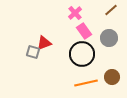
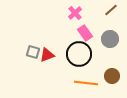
pink rectangle: moved 1 px right, 2 px down
gray circle: moved 1 px right, 1 px down
red triangle: moved 3 px right, 12 px down
black circle: moved 3 px left
brown circle: moved 1 px up
orange line: rotated 20 degrees clockwise
